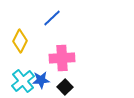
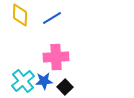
blue line: rotated 12 degrees clockwise
yellow diamond: moved 26 px up; rotated 25 degrees counterclockwise
pink cross: moved 6 px left, 1 px up
blue star: moved 3 px right, 1 px down
